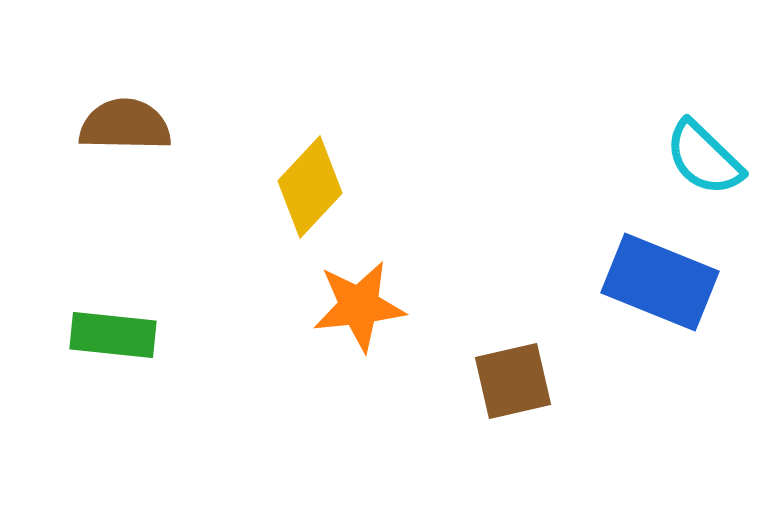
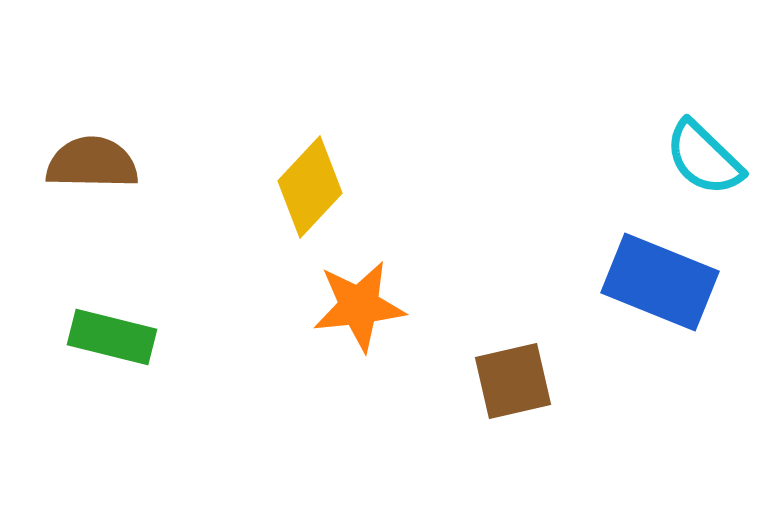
brown semicircle: moved 33 px left, 38 px down
green rectangle: moved 1 px left, 2 px down; rotated 8 degrees clockwise
